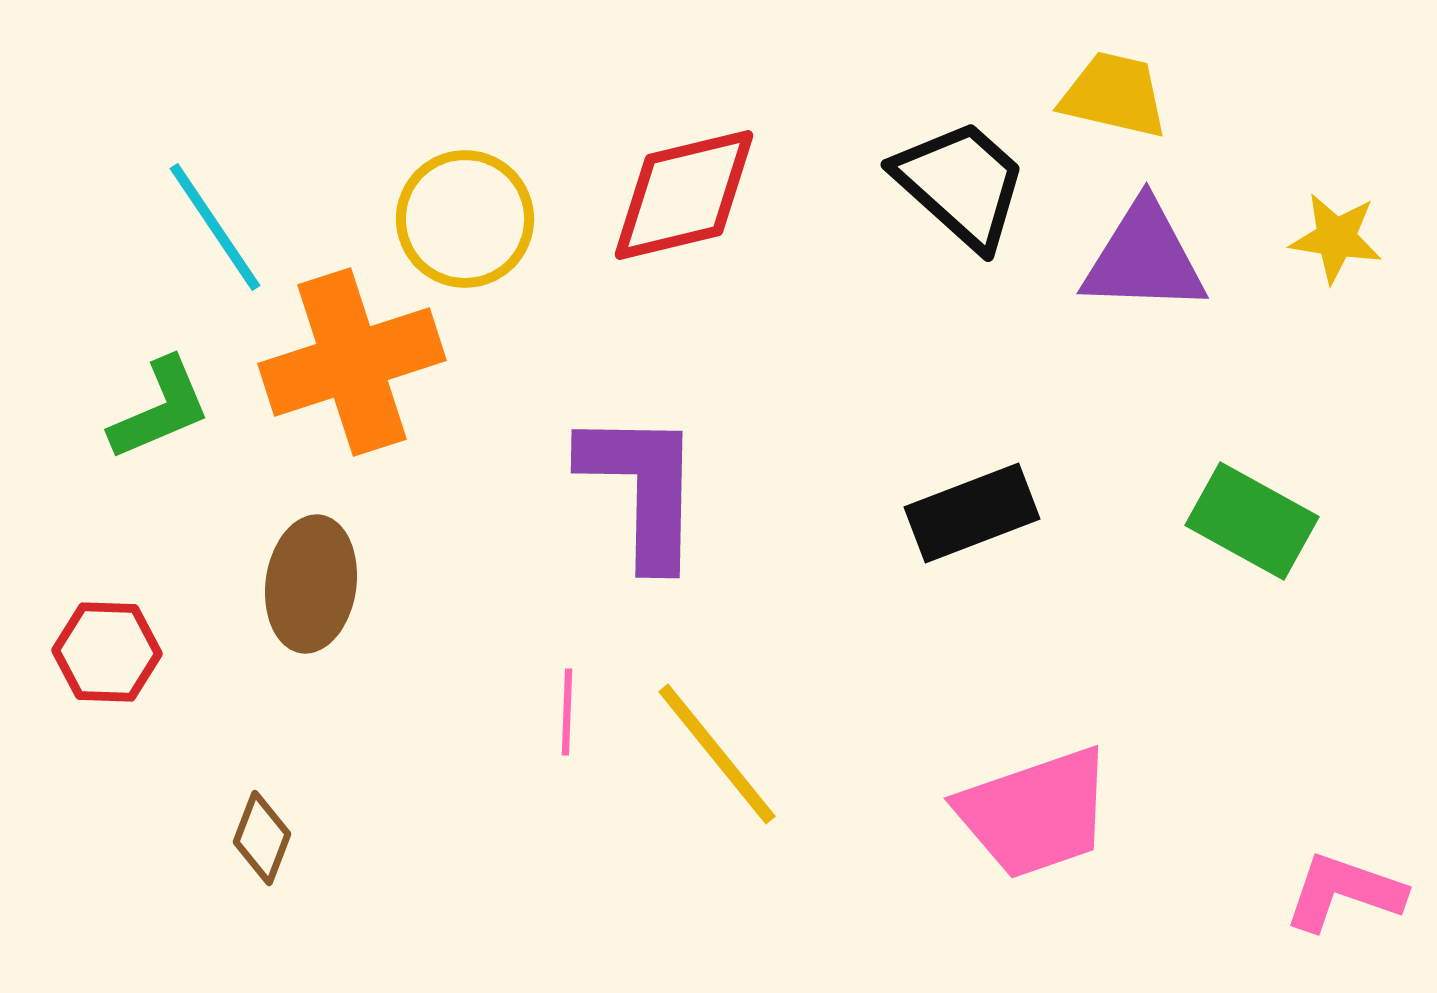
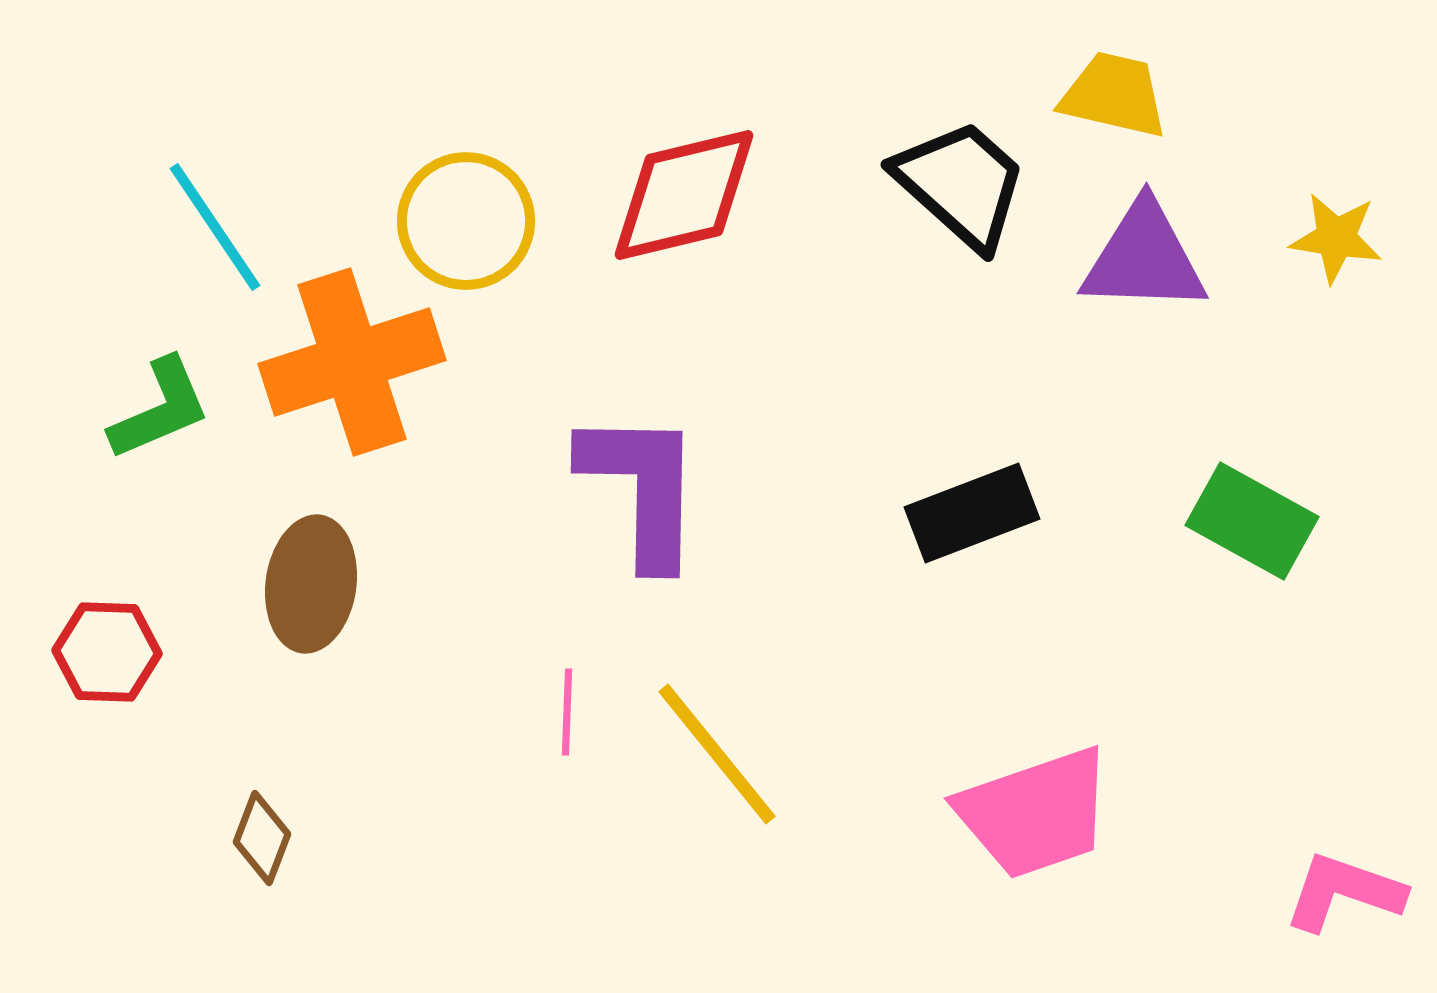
yellow circle: moved 1 px right, 2 px down
